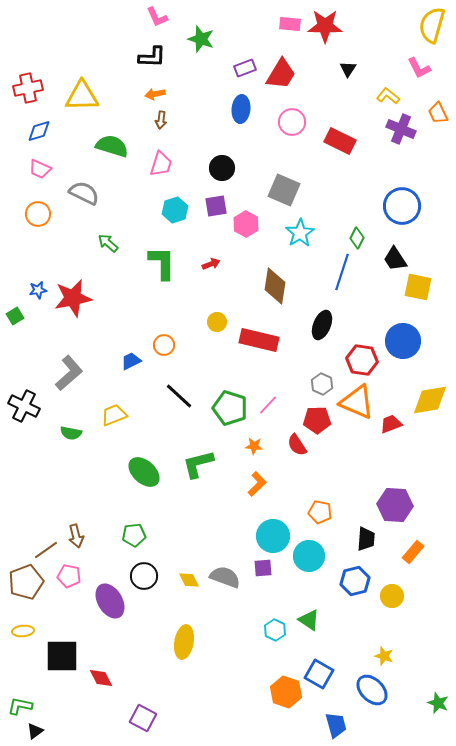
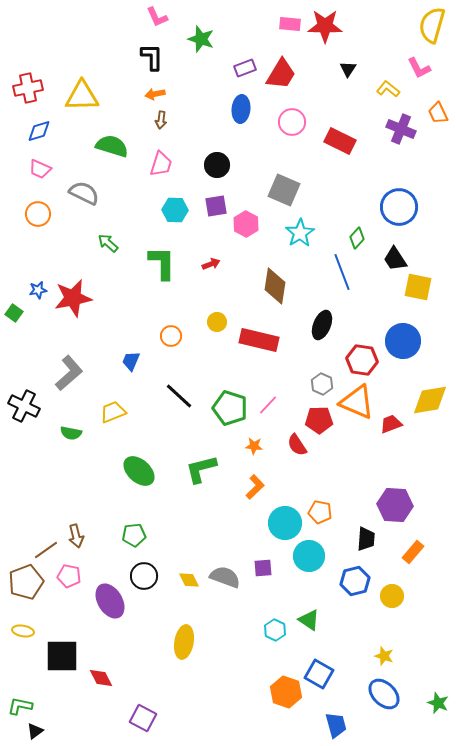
black L-shape at (152, 57): rotated 92 degrees counterclockwise
yellow L-shape at (388, 96): moved 7 px up
black circle at (222, 168): moved 5 px left, 3 px up
blue circle at (402, 206): moved 3 px left, 1 px down
cyan hexagon at (175, 210): rotated 20 degrees clockwise
green diamond at (357, 238): rotated 15 degrees clockwise
blue line at (342, 272): rotated 39 degrees counterclockwise
green square at (15, 316): moved 1 px left, 3 px up; rotated 24 degrees counterclockwise
orange circle at (164, 345): moved 7 px right, 9 px up
blue trapezoid at (131, 361): rotated 40 degrees counterclockwise
yellow trapezoid at (114, 415): moved 1 px left, 3 px up
red pentagon at (317, 420): moved 2 px right
green L-shape at (198, 464): moved 3 px right, 5 px down
green ellipse at (144, 472): moved 5 px left, 1 px up
orange L-shape at (257, 484): moved 2 px left, 3 px down
cyan circle at (273, 536): moved 12 px right, 13 px up
yellow ellipse at (23, 631): rotated 15 degrees clockwise
blue ellipse at (372, 690): moved 12 px right, 4 px down
